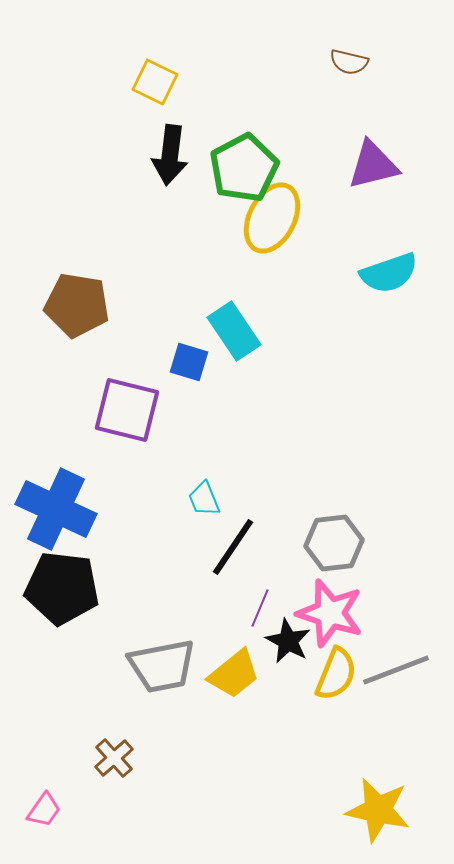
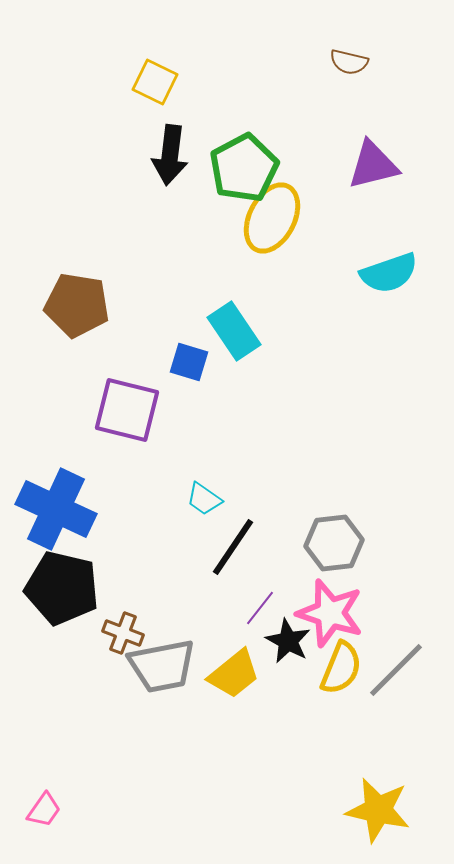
cyan trapezoid: rotated 33 degrees counterclockwise
black pentagon: rotated 6 degrees clockwise
purple line: rotated 15 degrees clockwise
gray line: rotated 24 degrees counterclockwise
yellow semicircle: moved 5 px right, 6 px up
brown cross: moved 9 px right, 125 px up; rotated 27 degrees counterclockwise
